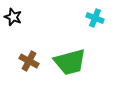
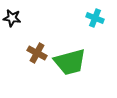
black star: moved 1 px left, 1 px down; rotated 12 degrees counterclockwise
brown cross: moved 8 px right, 8 px up
